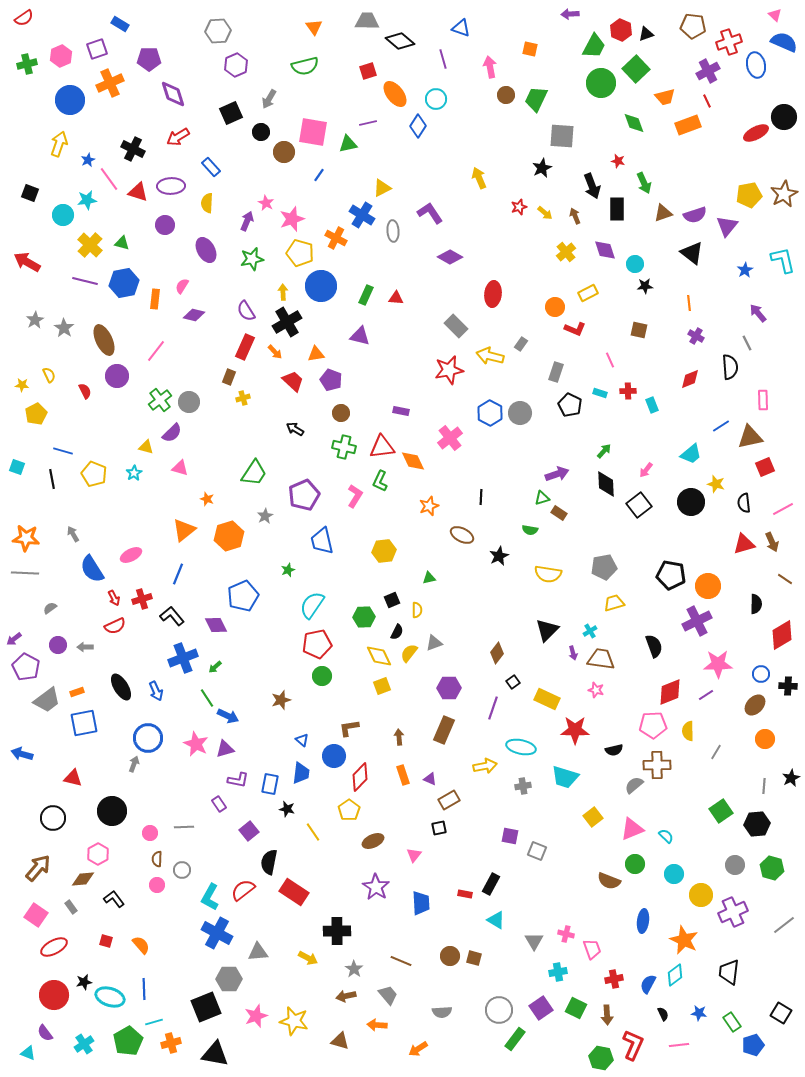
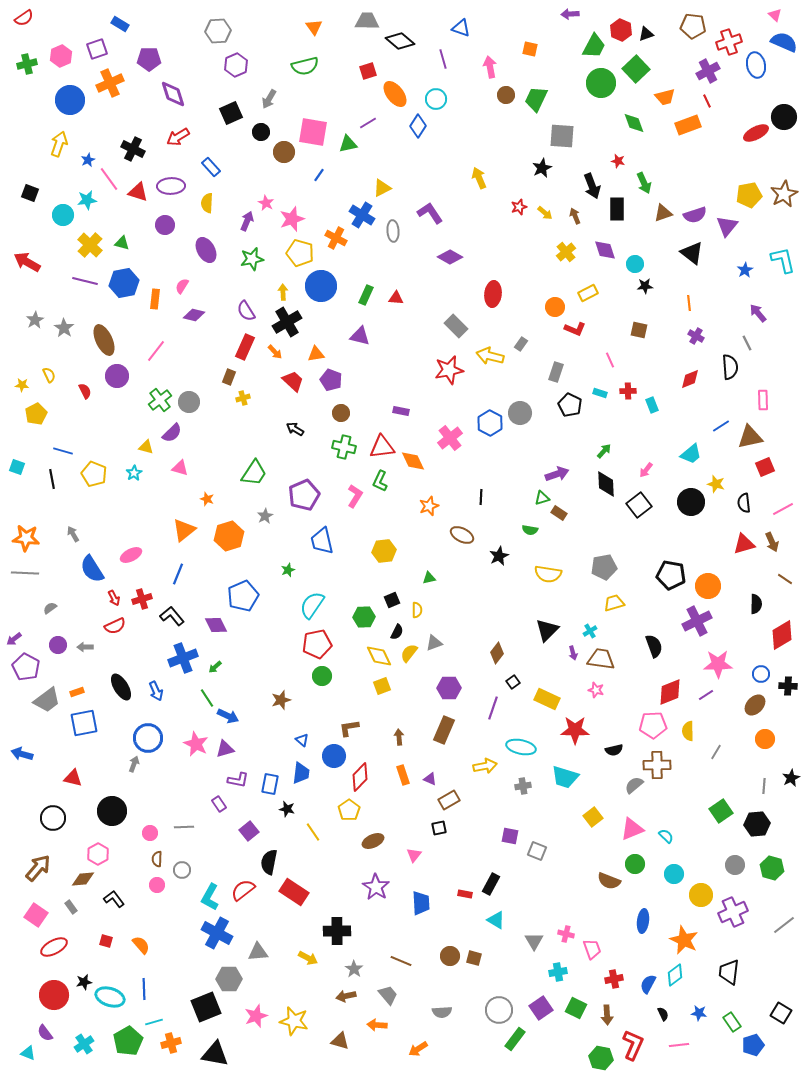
purple line at (368, 123): rotated 18 degrees counterclockwise
blue hexagon at (490, 413): moved 10 px down
